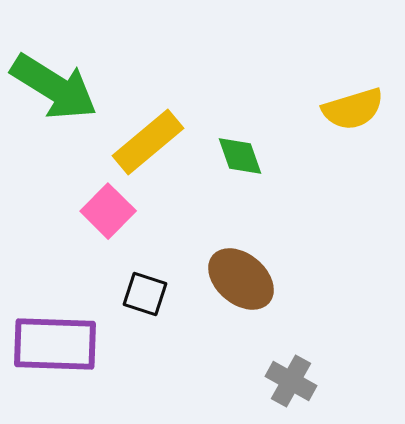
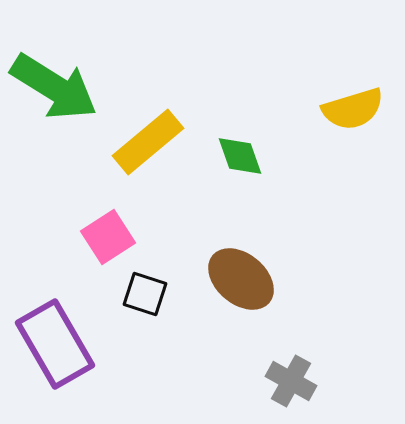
pink square: moved 26 px down; rotated 12 degrees clockwise
purple rectangle: rotated 58 degrees clockwise
